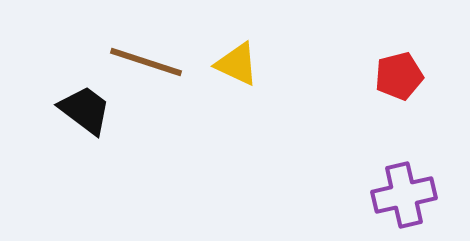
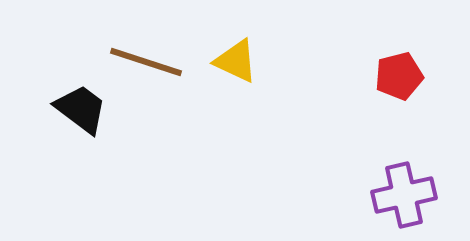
yellow triangle: moved 1 px left, 3 px up
black trapezoid: moved 4 px left, 1 px up
